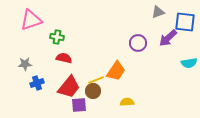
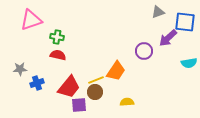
purple circle: moved 6 px right, 8 px down
red semicircle: moved 6 px left, 3 px up
gray star: moved 5 px left, 5 px down
brown circle: moved 2 px right, 1 px down
